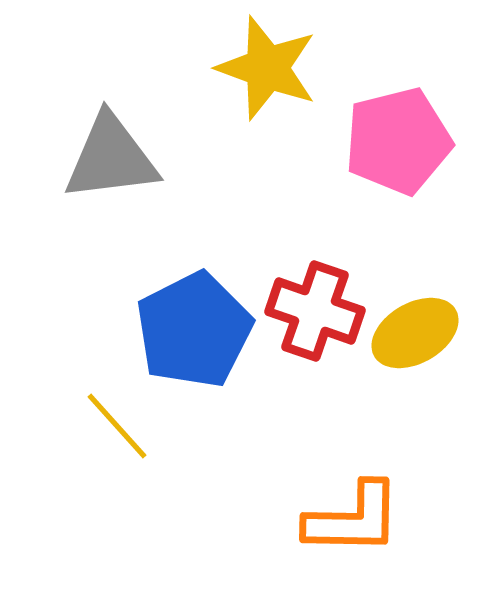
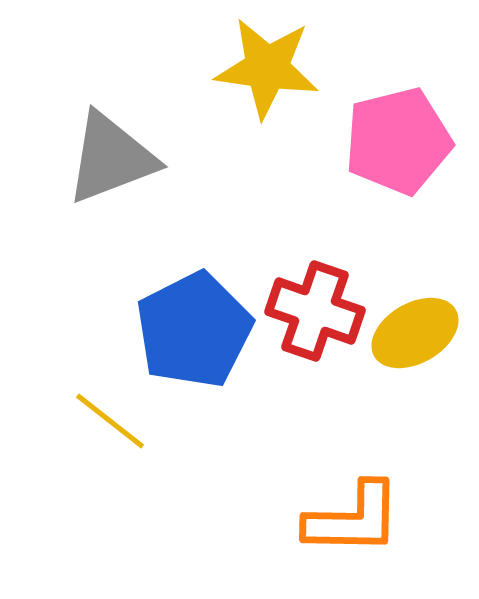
yellow star: rotated 12 degrees counterclockwise
gray triangle: rotated 14 degrees counterclockwise
yellow line: moved 7 px left, 5 px up; rotated 10 degrees counterclockwise
